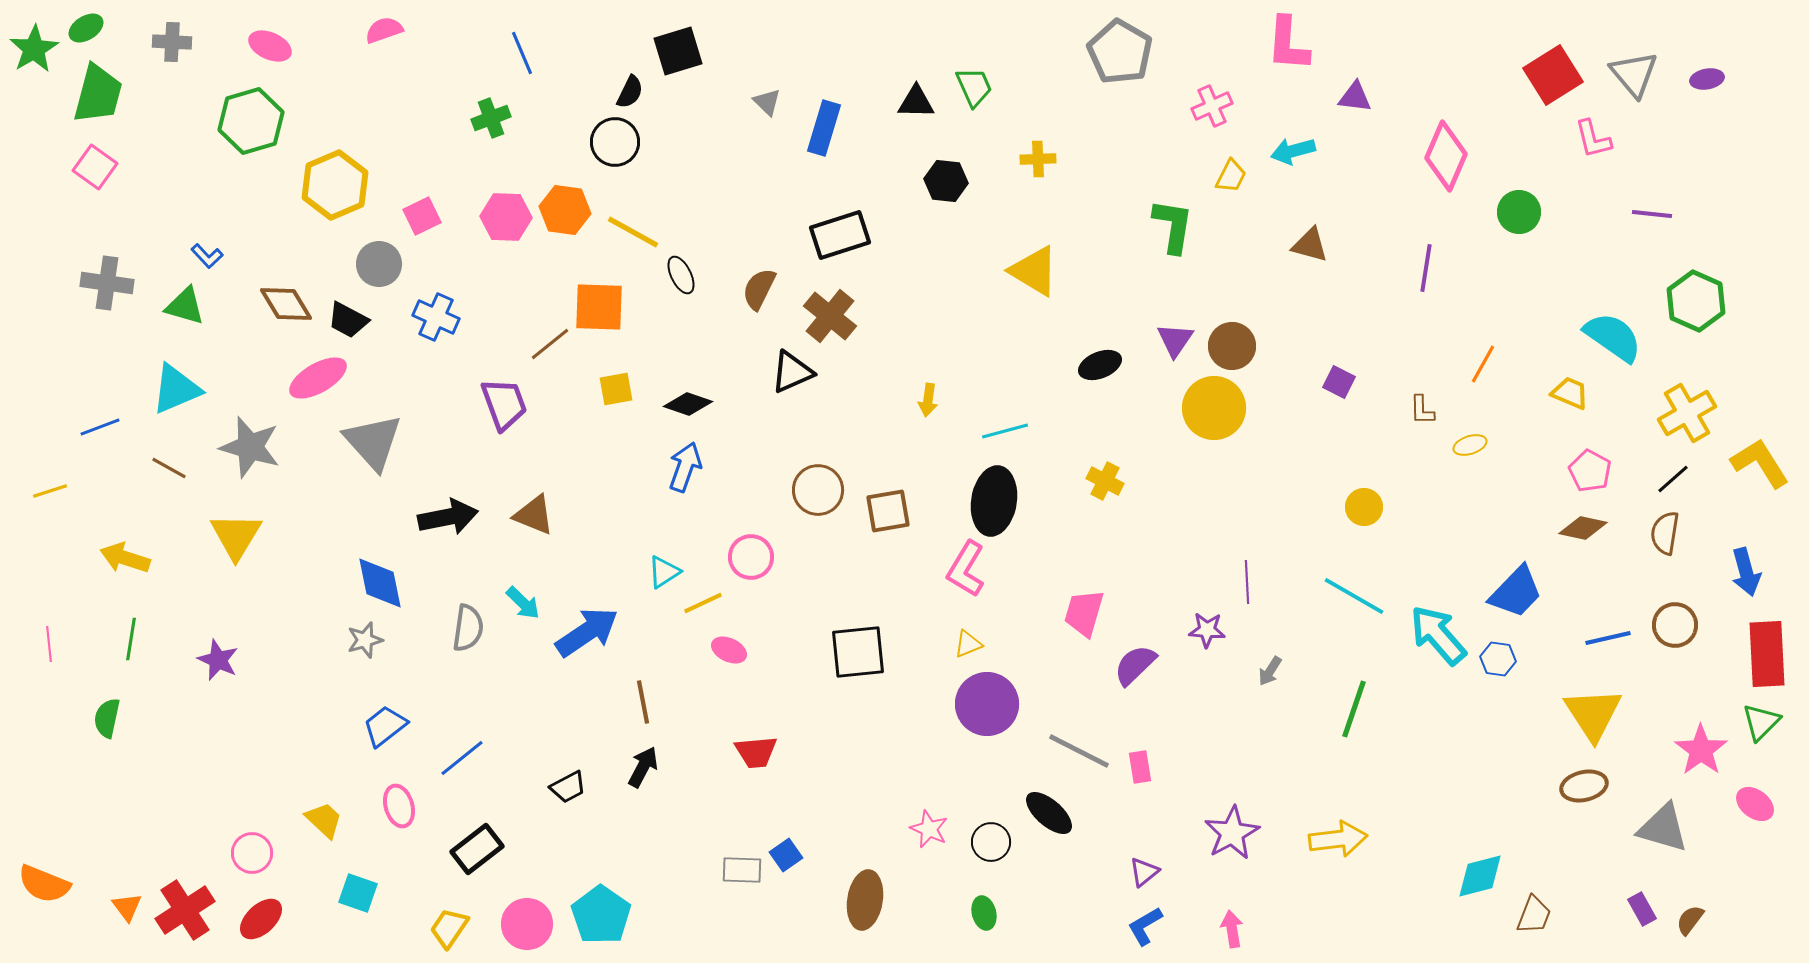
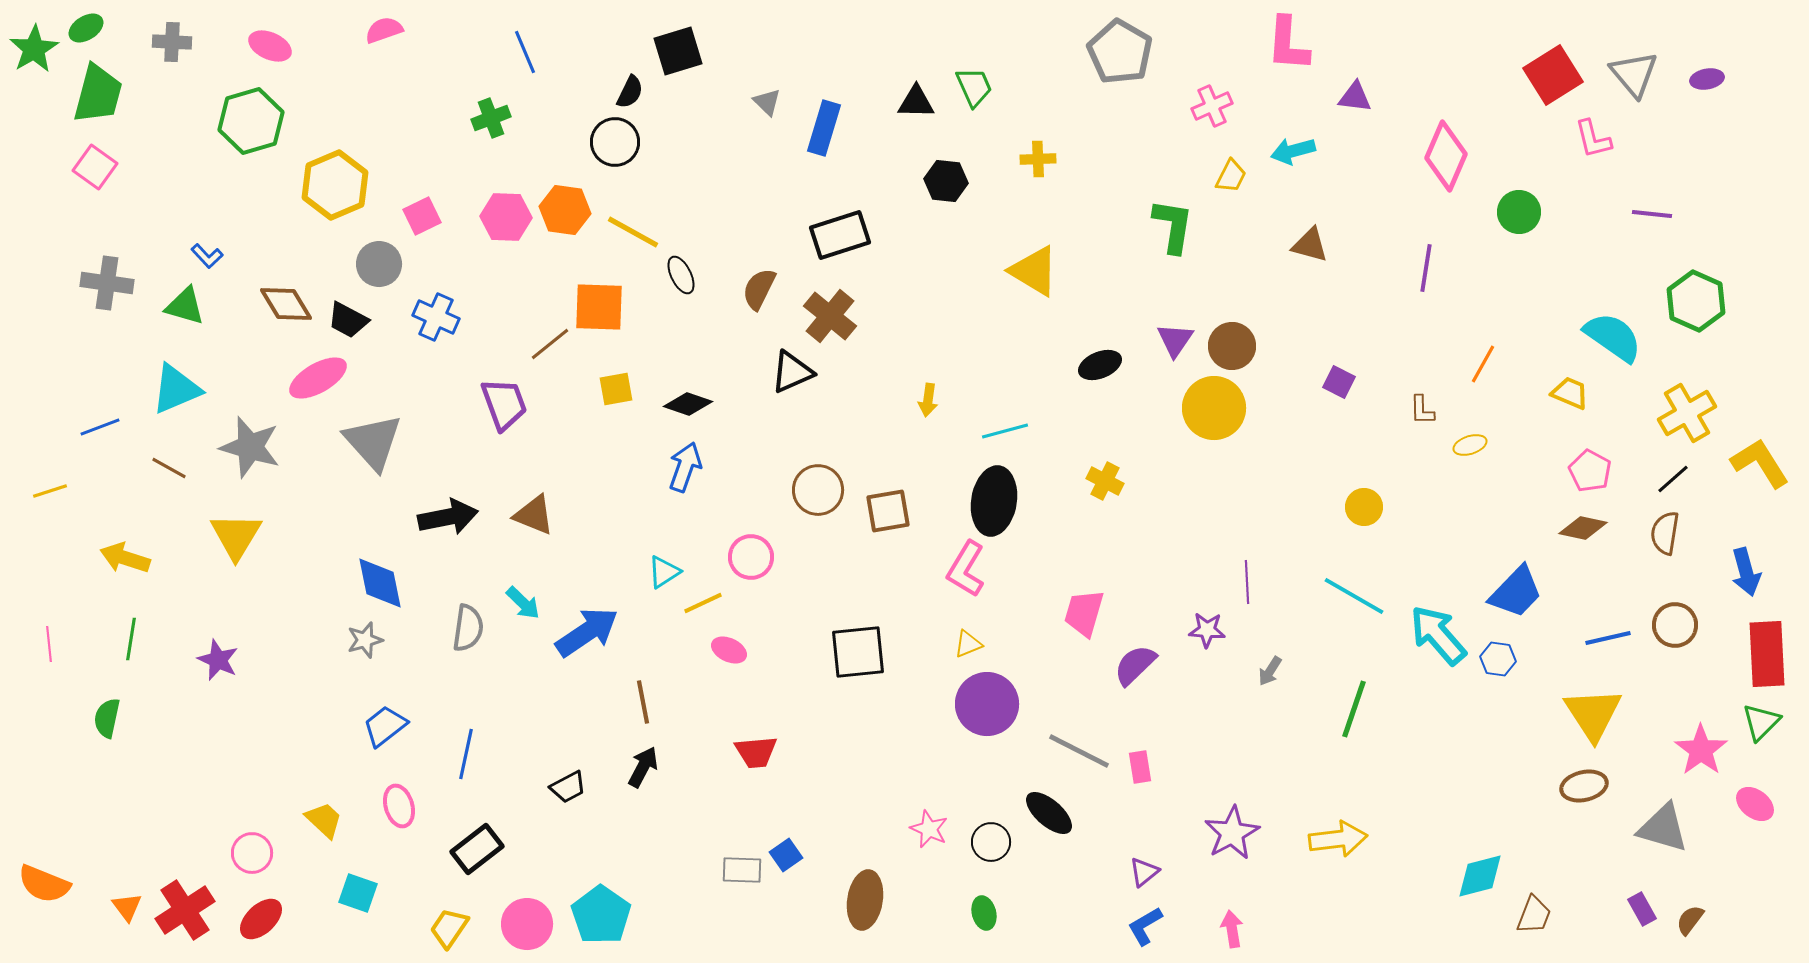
blue line at (522, 53): moved 3 px right, 1 px up
blue line at (462, 758): moved 4 px right, 4 px up; rotated 39 degrees counterclockwise
